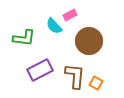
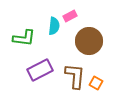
pink rectangle: moved 1 px down
cyan semicircle: rotated 132 degrees counterclockwise
